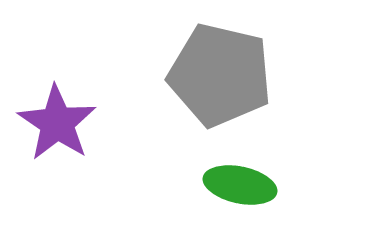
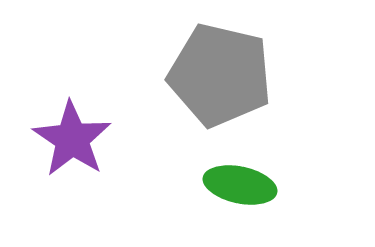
purple star: moved 15 px right, 16 px down
